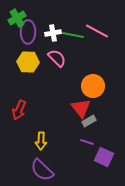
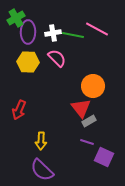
green cross: moved 1 px left
pink line: moved 2 px up
